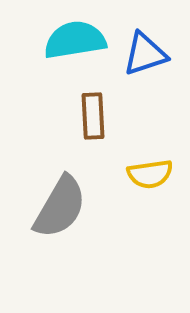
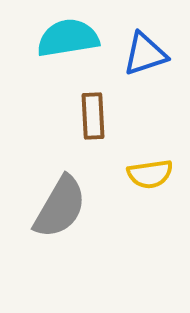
cyan semicircle: moved 7 px left, 2 px up
